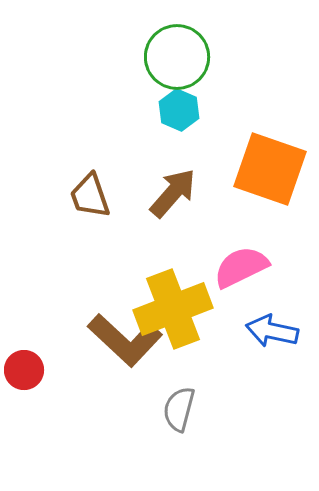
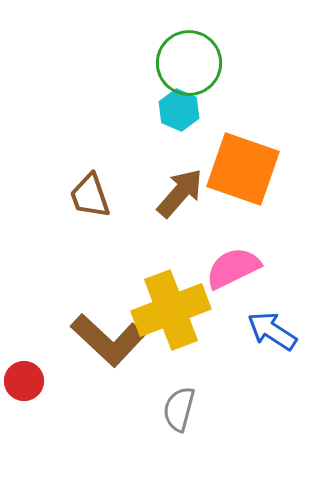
green circle: moved 12 px right, 6 px down
orange square: moved 27 px left
brown arrow: moved 7 px right
pink semicircle: moved 8 px left, 1 px down
yellow cross: moved 2 px left, 1 px down
blue arrow: rotated 21 degrees clockwise
brown L-shape: moved 17 px left
red circle: moved 11 px down
